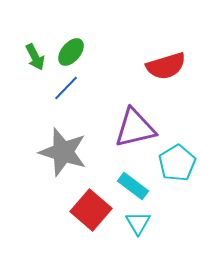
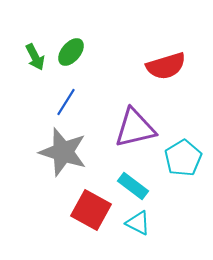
blue line: moved 14 px down; rotated 12 degrees counterclockwise
cyan pentagon: moved 6 px right, 5 px up
red square: rotated 12 degrees counterclockwise
cyan triangle: rotated 32 degrees counterclockwise
